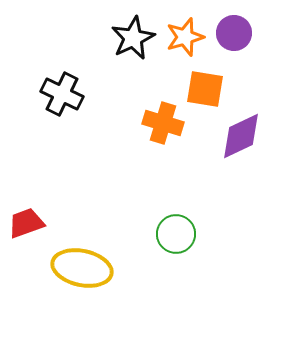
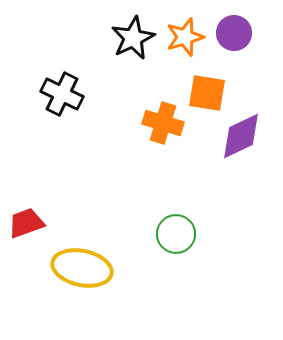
orange square: moved 2 px right, 4 px down
